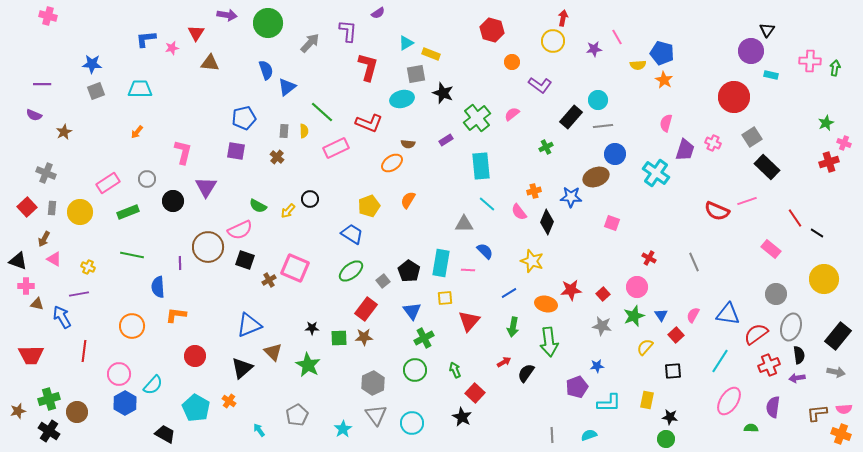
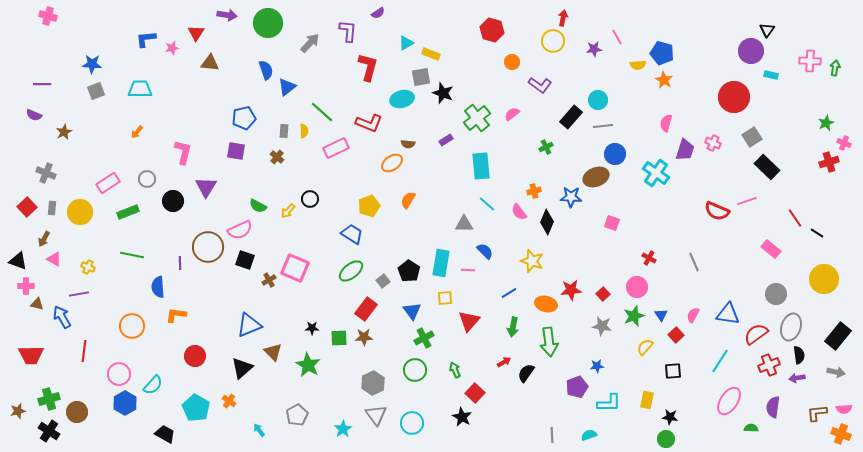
gray square at (416, 74): moved 5 px right, 3 px down
